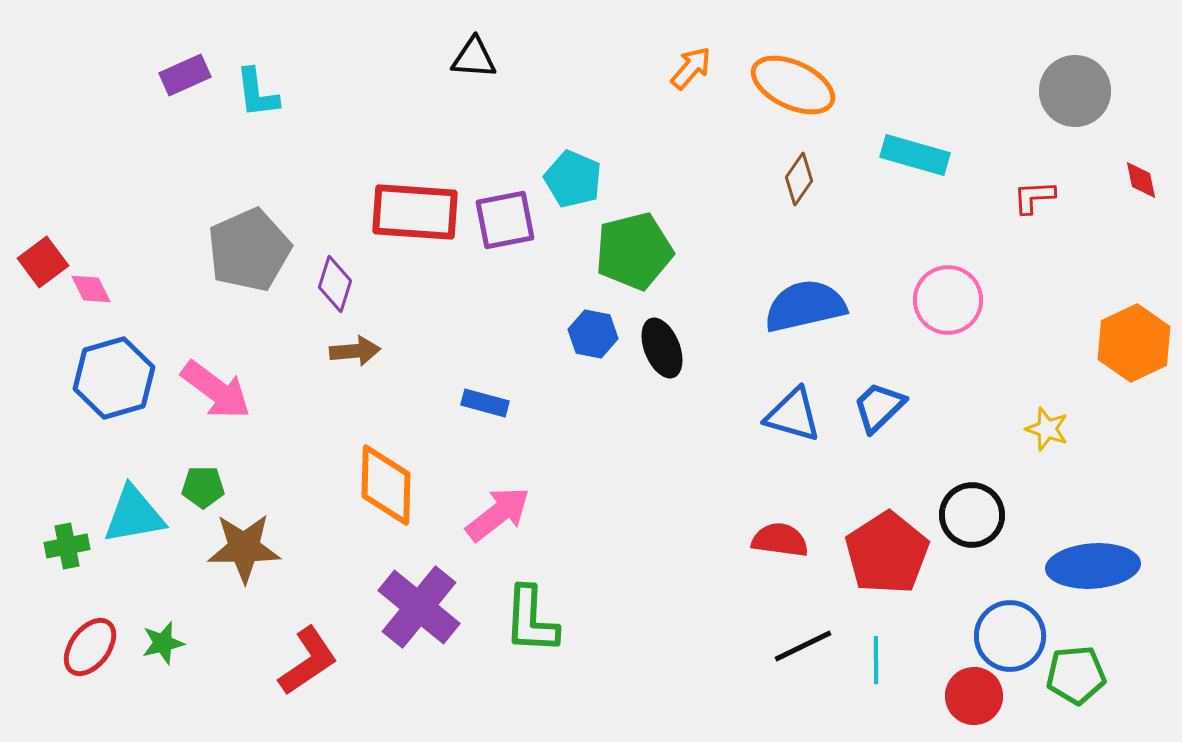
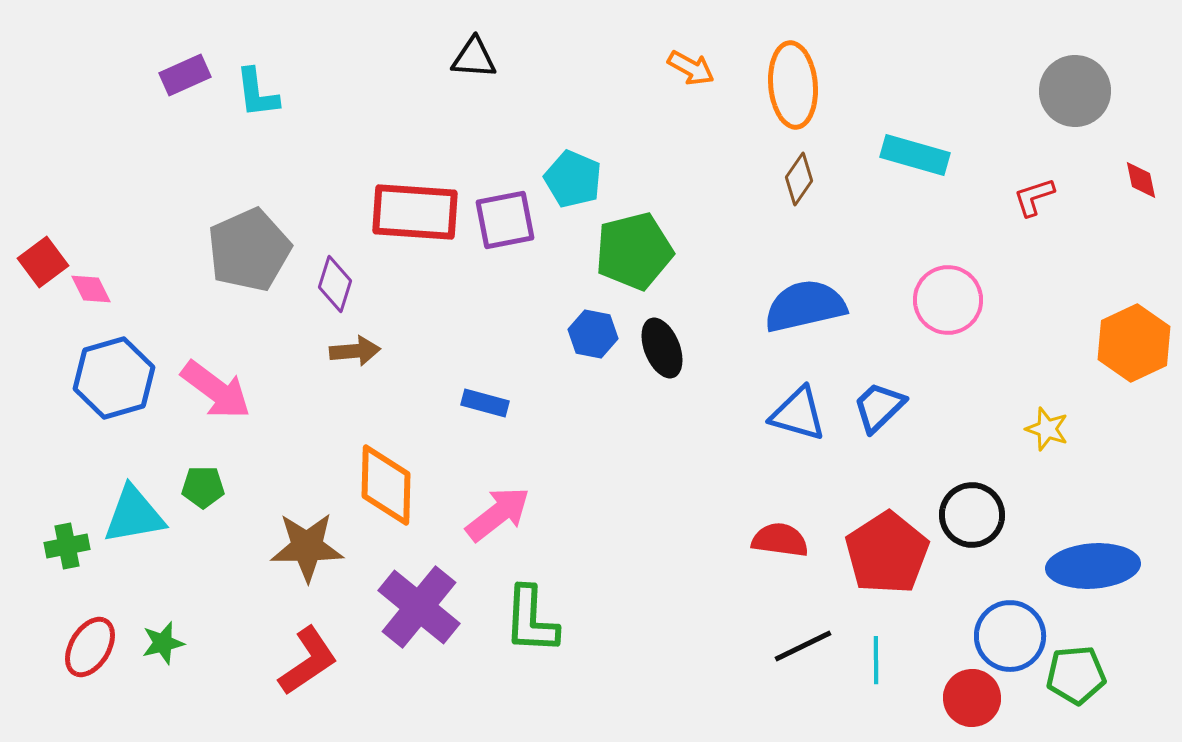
orange arrow at (691, 68): rotated 78 degrees clockwise
orange ellipse at (793, 85): rotated 60 degrees clockwise
red L-shape at (1034, 197): rotated 15 degrees counterclockwise
blue triangle at (793, 415): moved 5 px right, 1 px up
brown star at (244, 548): moved 63 px right, 1 px up
red ellipse at (90, 647): rotated 6 degrees counterclockwise
red circle at (974, 696): moved 2 px left, 2 px down
